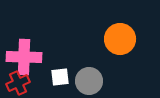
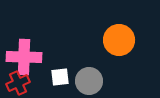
orange circle: moved 1 px left, 1 px down
